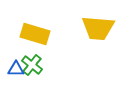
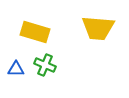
yellow rectangle: moved 2 px up
green cross: moved 13 px right; rotated 15 degrees counterclockwise
